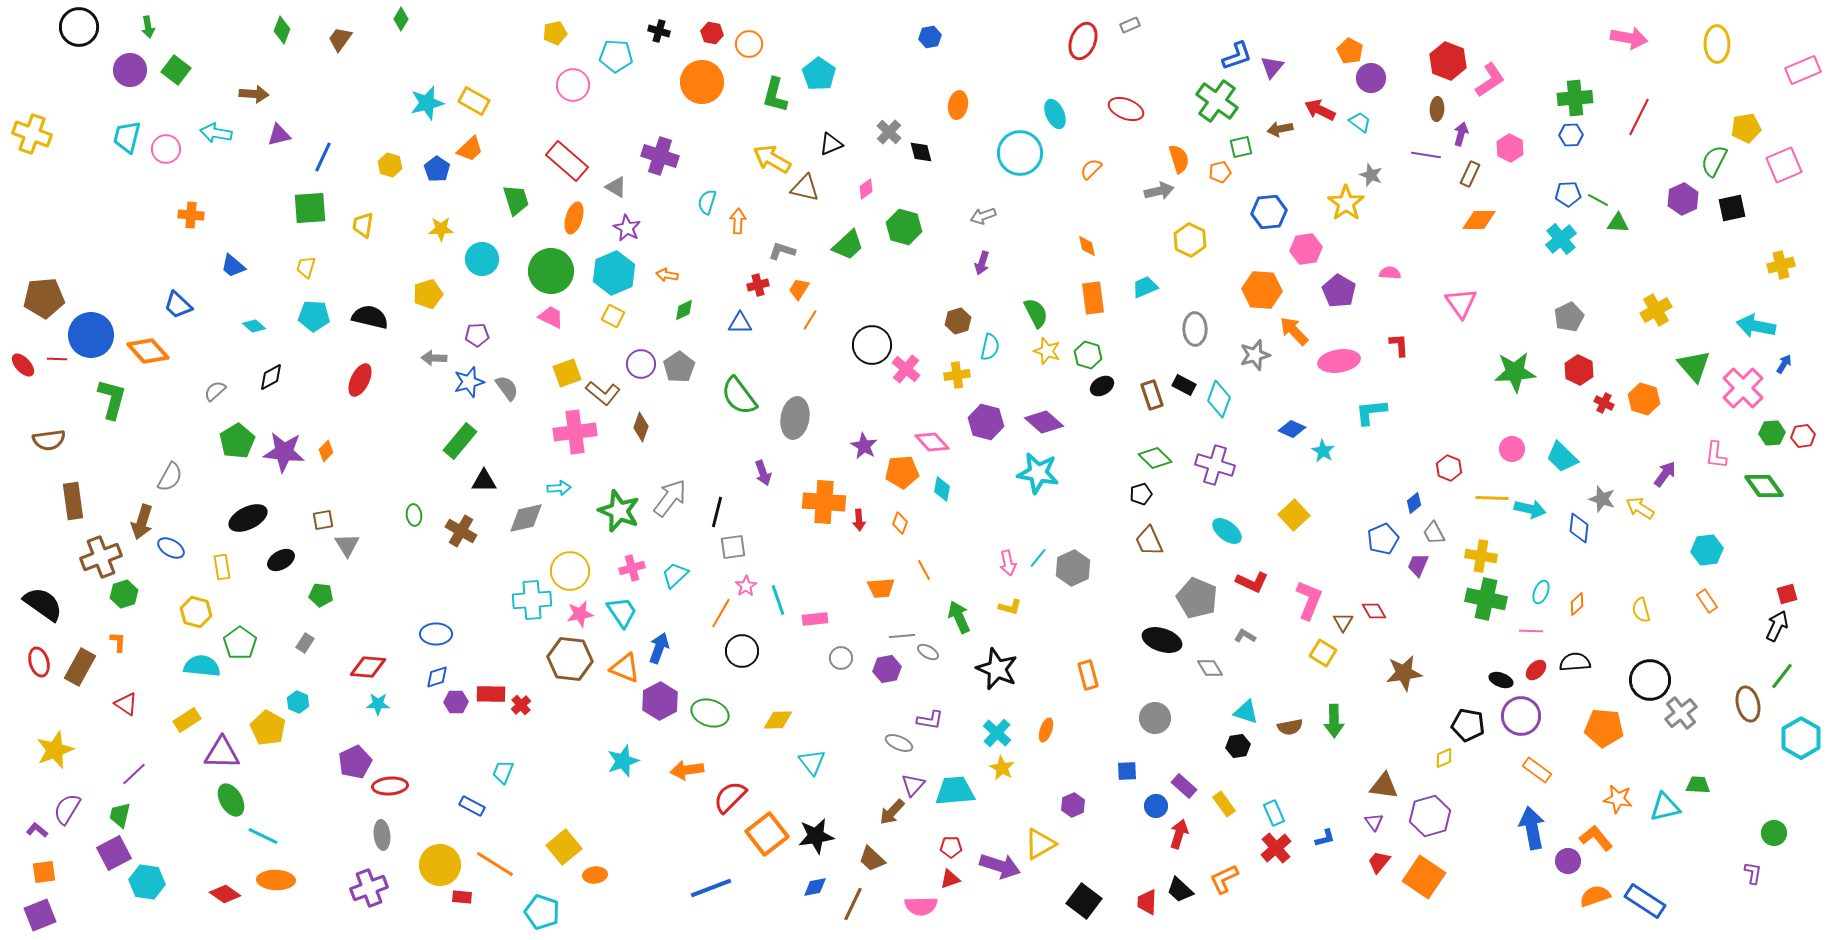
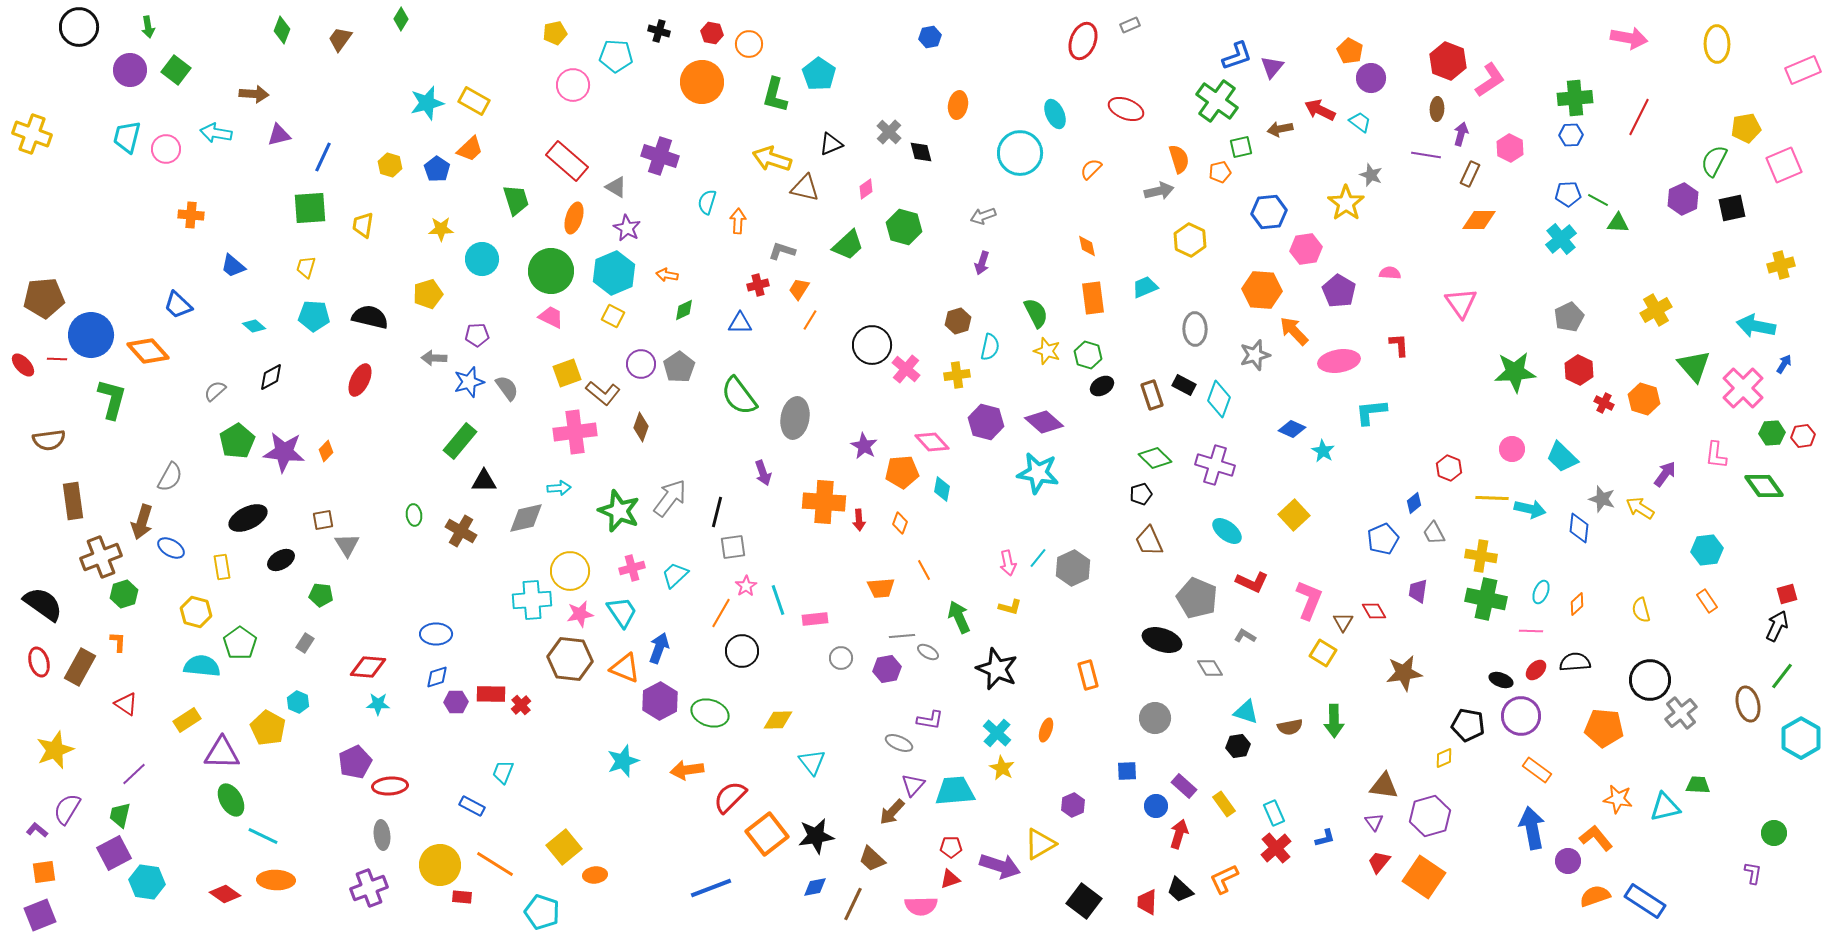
yellow arrow at (772, 159): rotated 12 degrees counterclockwise
purple trapezoid at (1418, 565): moved 26 px down; rotated 15 degrees counterclockwise
